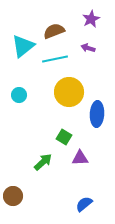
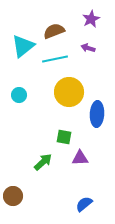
green square: rotated 21 degrees counterclockwise
